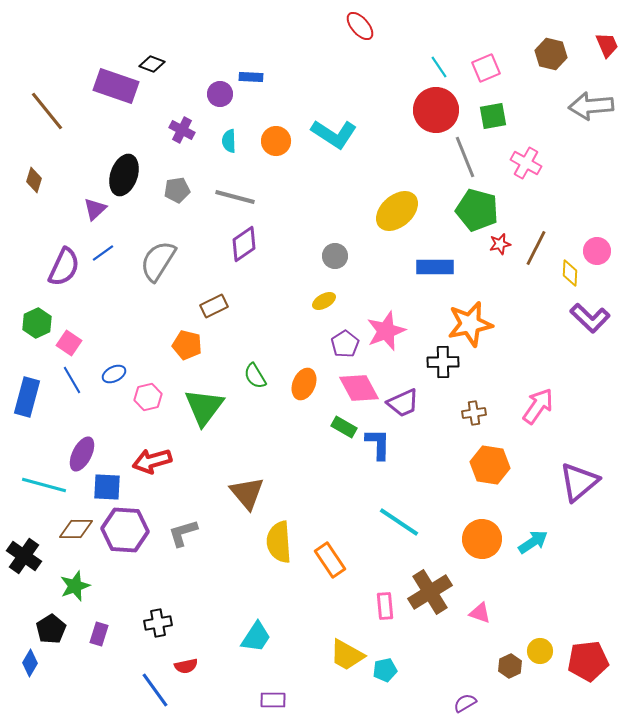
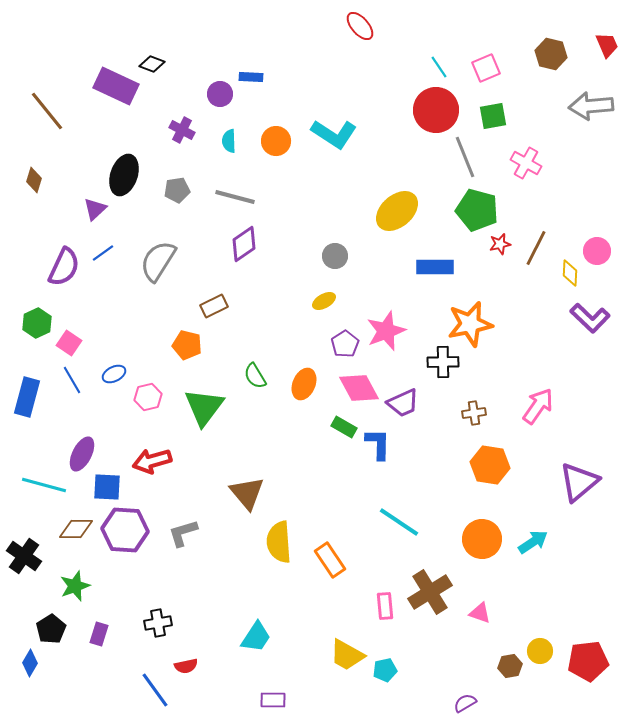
purple rectangle at (116, 86): rotated 6 degrees clockwise
brown hexagon at (510, 666): rotated 15 degrees clockwise
